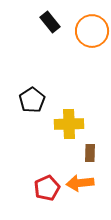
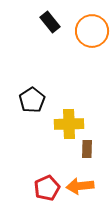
brown rectangle: moved 3 px left, 4 px up
orange arrow: moved 3 px down
